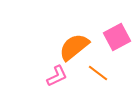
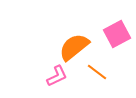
pink square: moved 3 px up
orange line: moved 1 px left, 1 px up
